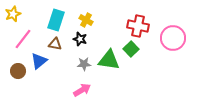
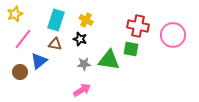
yellow star: moved 2 px right
pink circle: moved 3 px up
green square: rotated 35 degrees counterclockwise
brown circle: moved 2 px right, 1 px down
